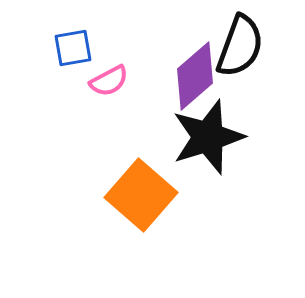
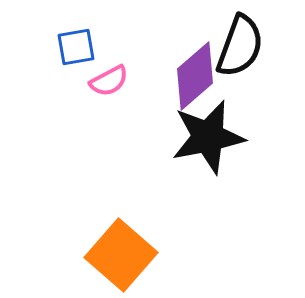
blue square: moved 3 px right, 1 px up
black star: rotated 6 degrees clockwise
orange square: moved 20 px left, 60 px down
